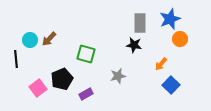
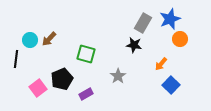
gray rectangle: moved 3 px right; rotated 30 degrees clockwise
black line: rotated 12 degrees clockwise
gray star: rotated 21 degrees counterclockwise
